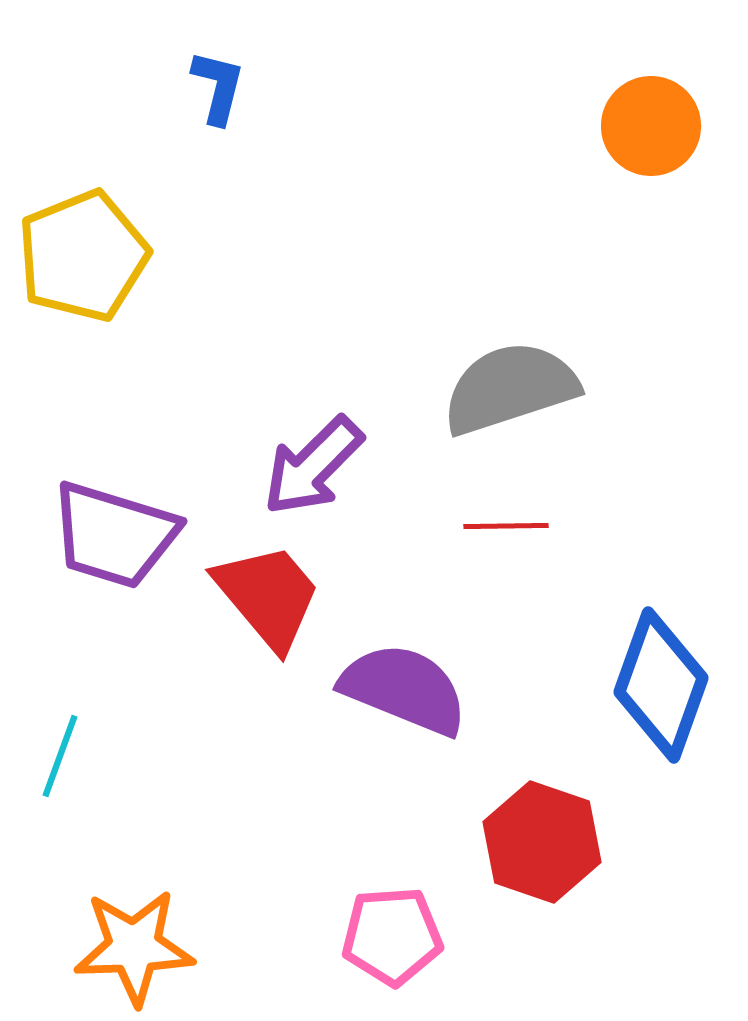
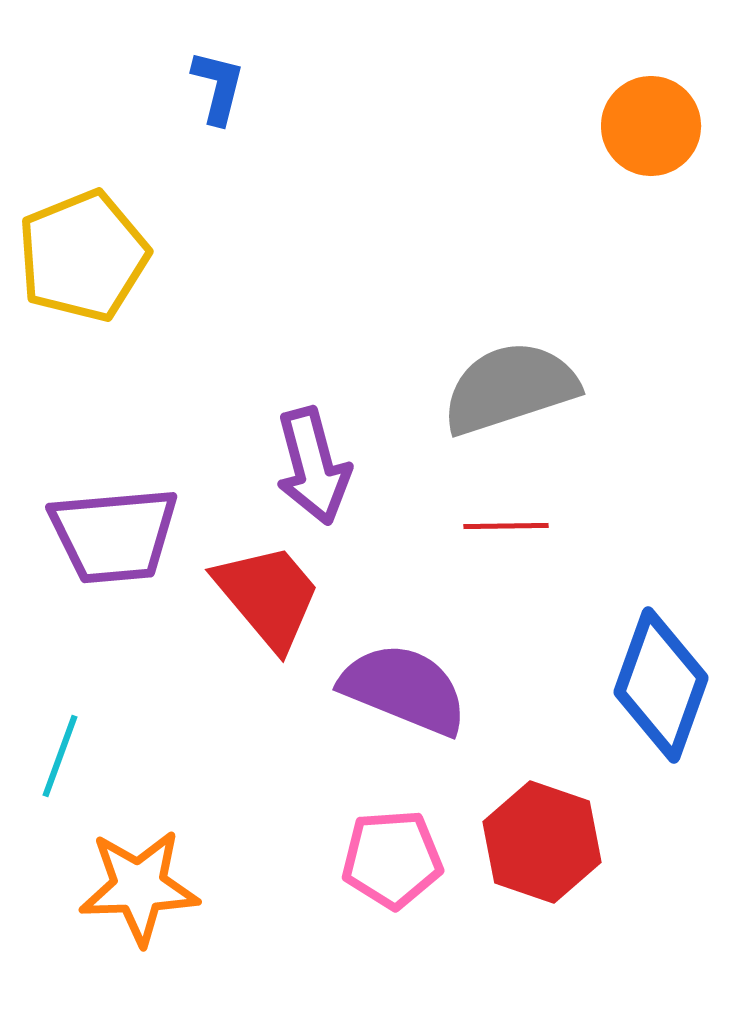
purple arrow: rotated 60 degrees counterclockwise
purple trapezoid: rotated 22 degrees counterclockwise
pink pentagon: moved 77 px up
orange star: moved 5 px right, 60 px up
